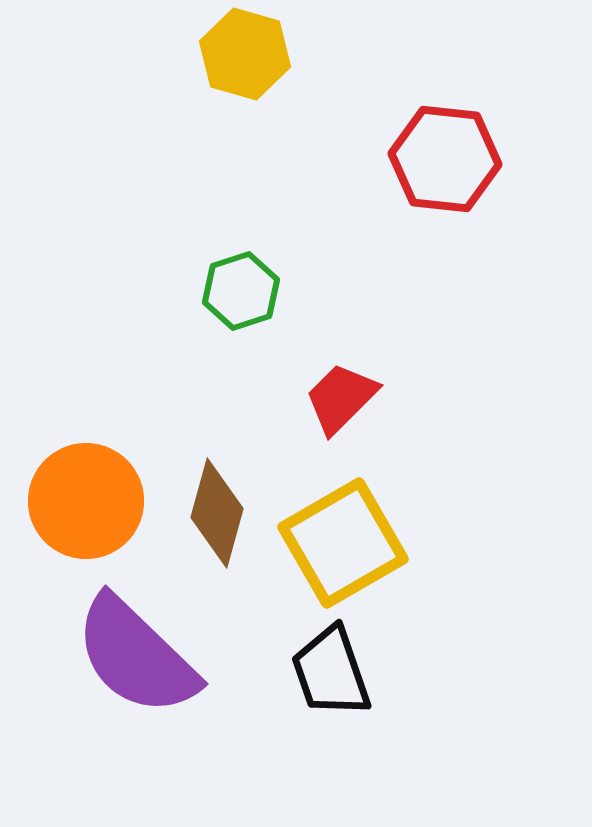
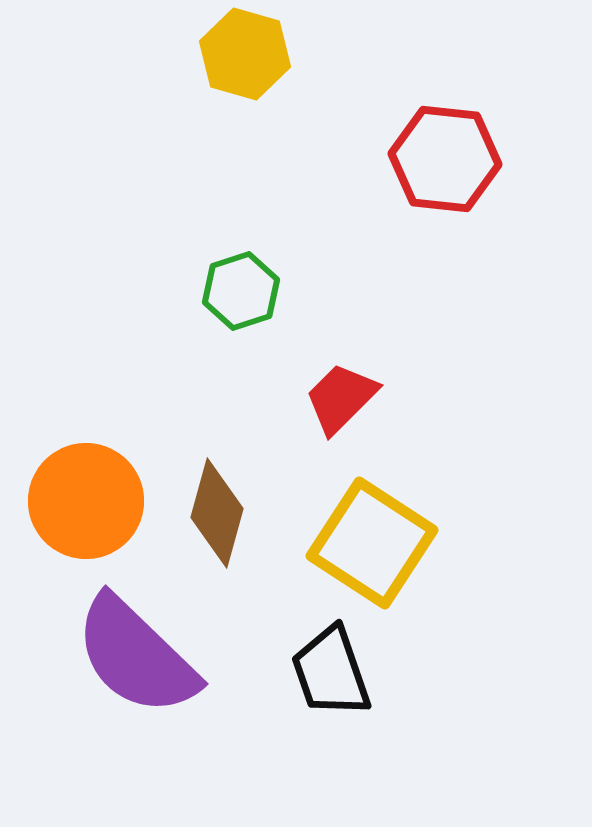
yellow square: moved 29 px right; rotated 27 degrees counterclockwise
